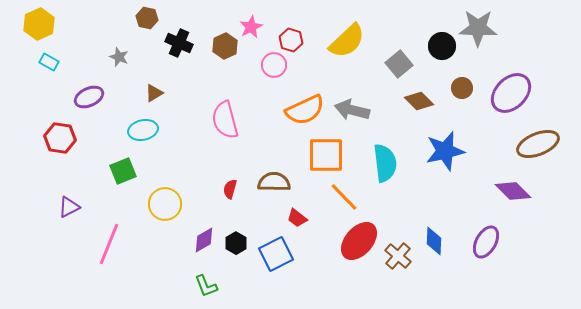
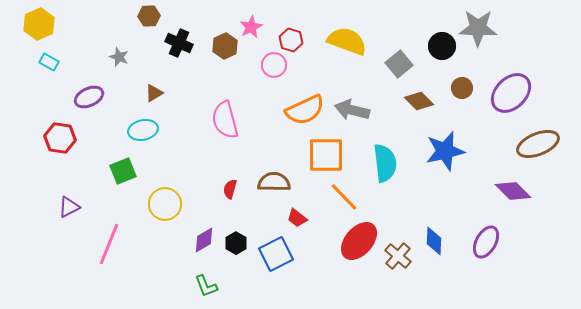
brown hexagon at (147, 18): moved 2 px right, 2 px up; rotated 15 degrees counterclockwise
yellow semicircle at (347, 41): rotated 117 degrees counterclockwise
